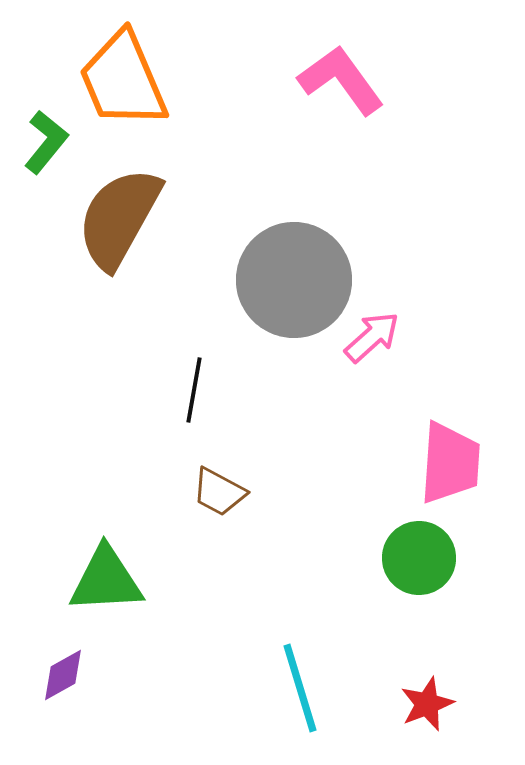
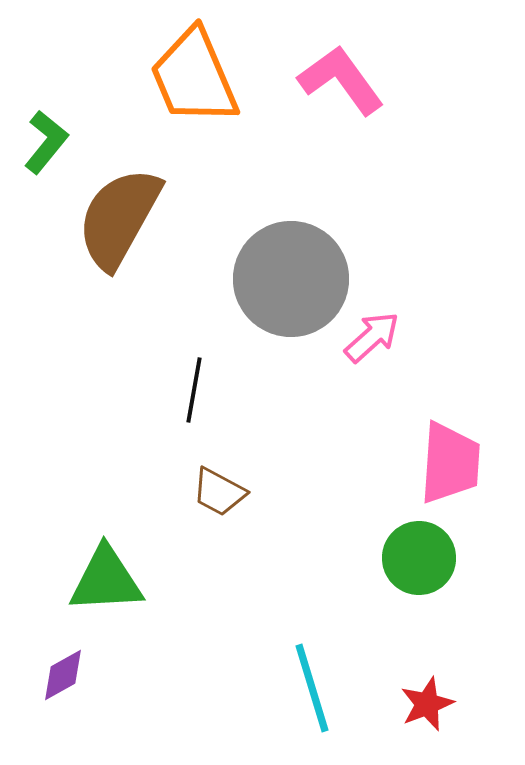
orange trapezoid: moved 71 px right, 3 px up
gray circle: moved 3 px left, 1 px up
cyan line: moved 12 px right
